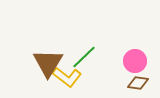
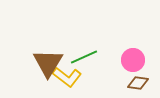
green line: rotated 20 degrees clockwise
pink circle: moved 2 px left, 1 px up
